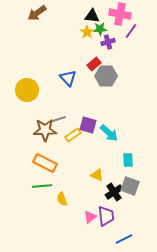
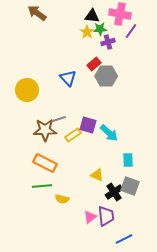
brown arrow: rotated 72 degrees clockwise
yellow semicircle: rotated 56 degrees counterclockwise
